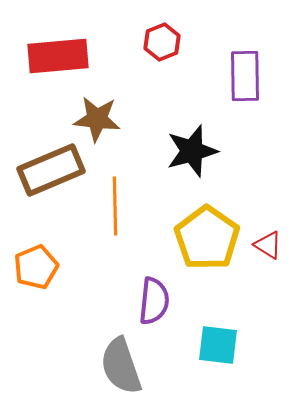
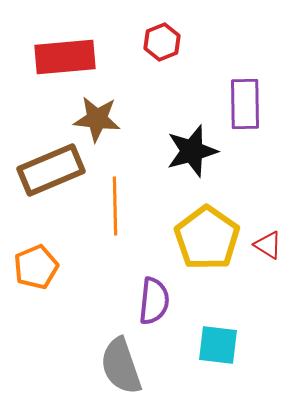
red rectangle: moved 7 px right, 1 px down
purple rectangle: moved 28 px down
